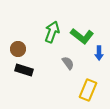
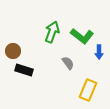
brown circle: moved 5 px left, 2 px down
blue arrow: moved 1 px up
